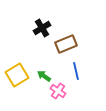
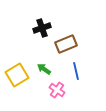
black cross: rotated 12 degrees clockwise
green arrow: moved 7 px up
pink cross: moved 1 px left, 1 px up
